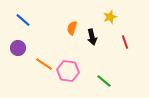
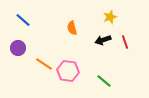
orange semicircle: rotated 32 degrees counterclockwise
black arrow: moved 11 px right, 3 px down; rotated 84 degrees clockwise
